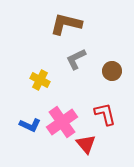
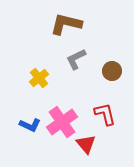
yellow cross: moved 1 px left, 2 px up; rotated 24 degrees clockwise
